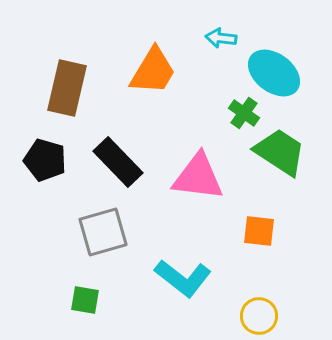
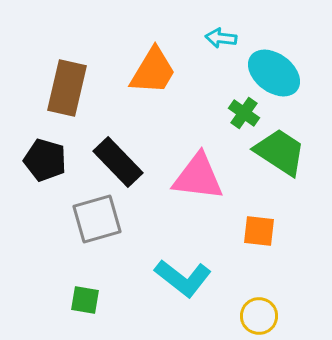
gray square: moved 6 px left, 13 px up
